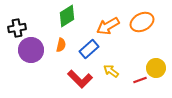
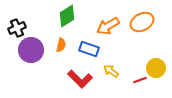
black cross: rotated 12 degrees counterclockwise
blue rectangle: rotated 60 degrees clockwise
